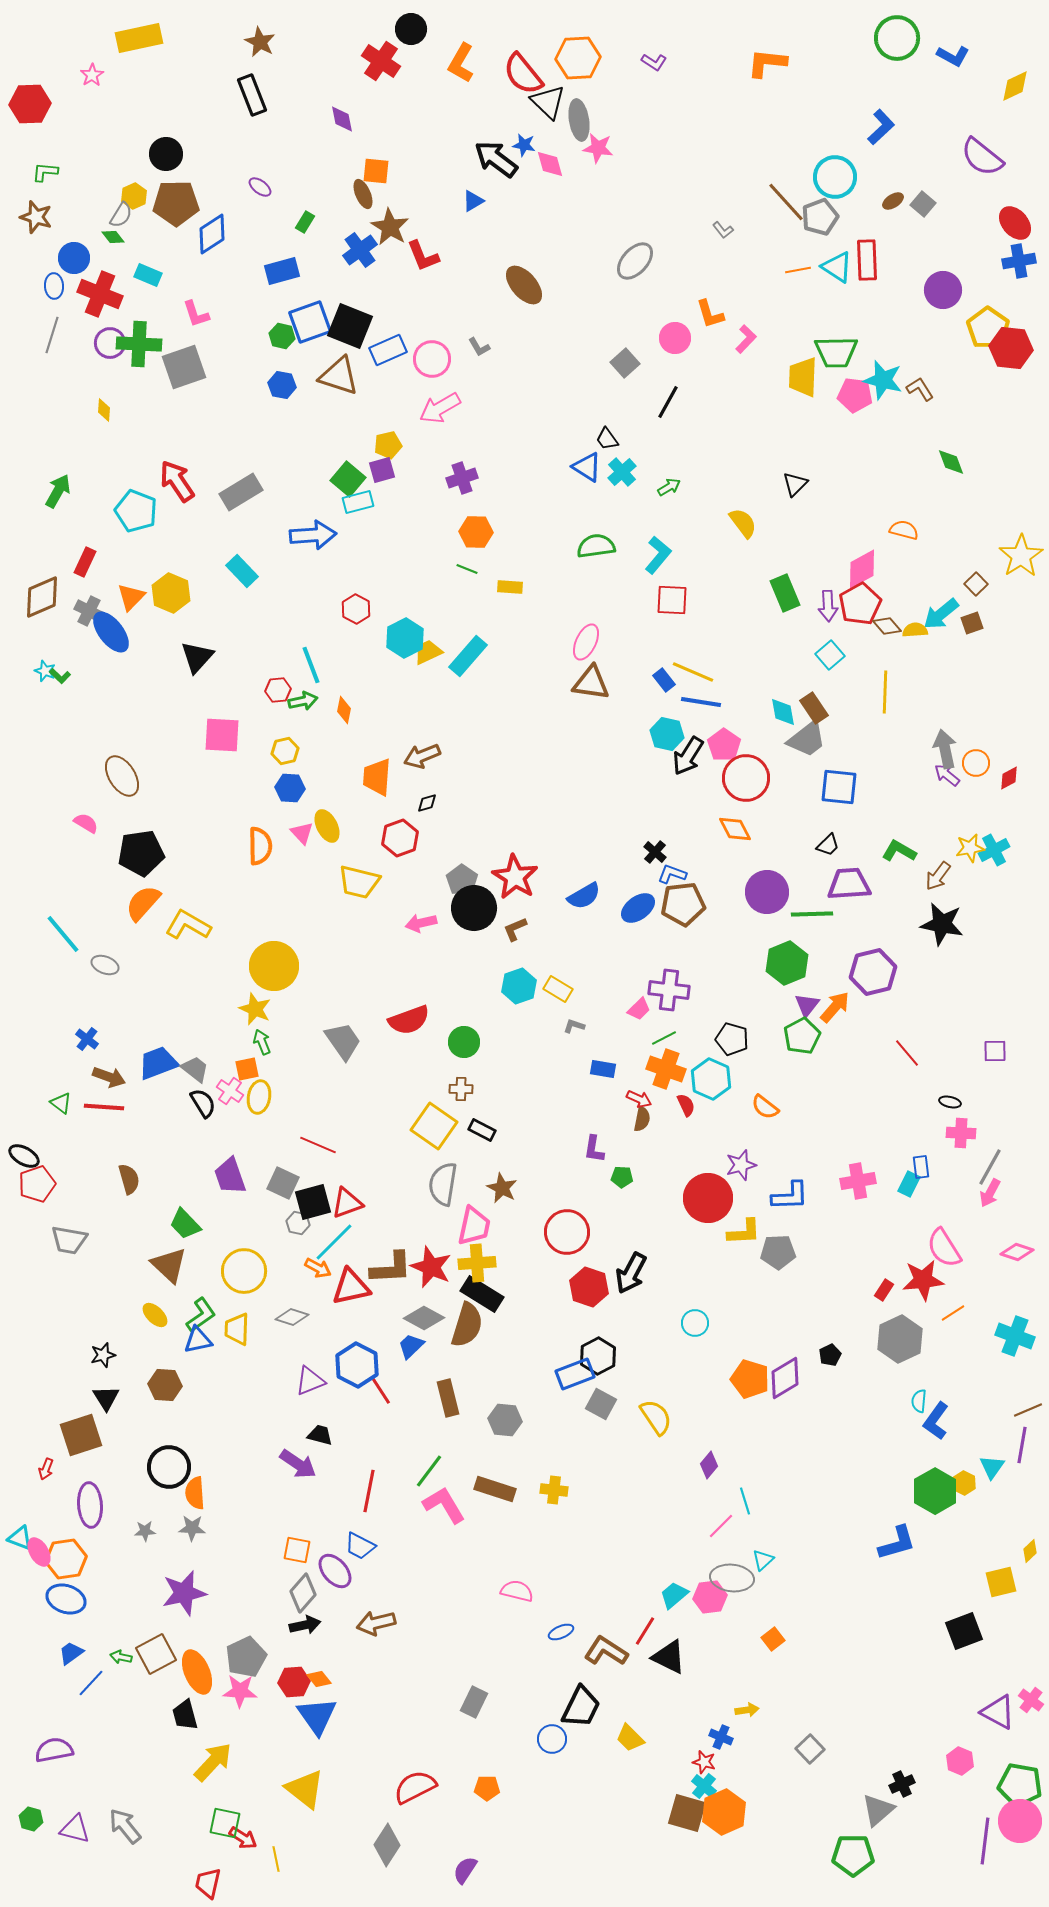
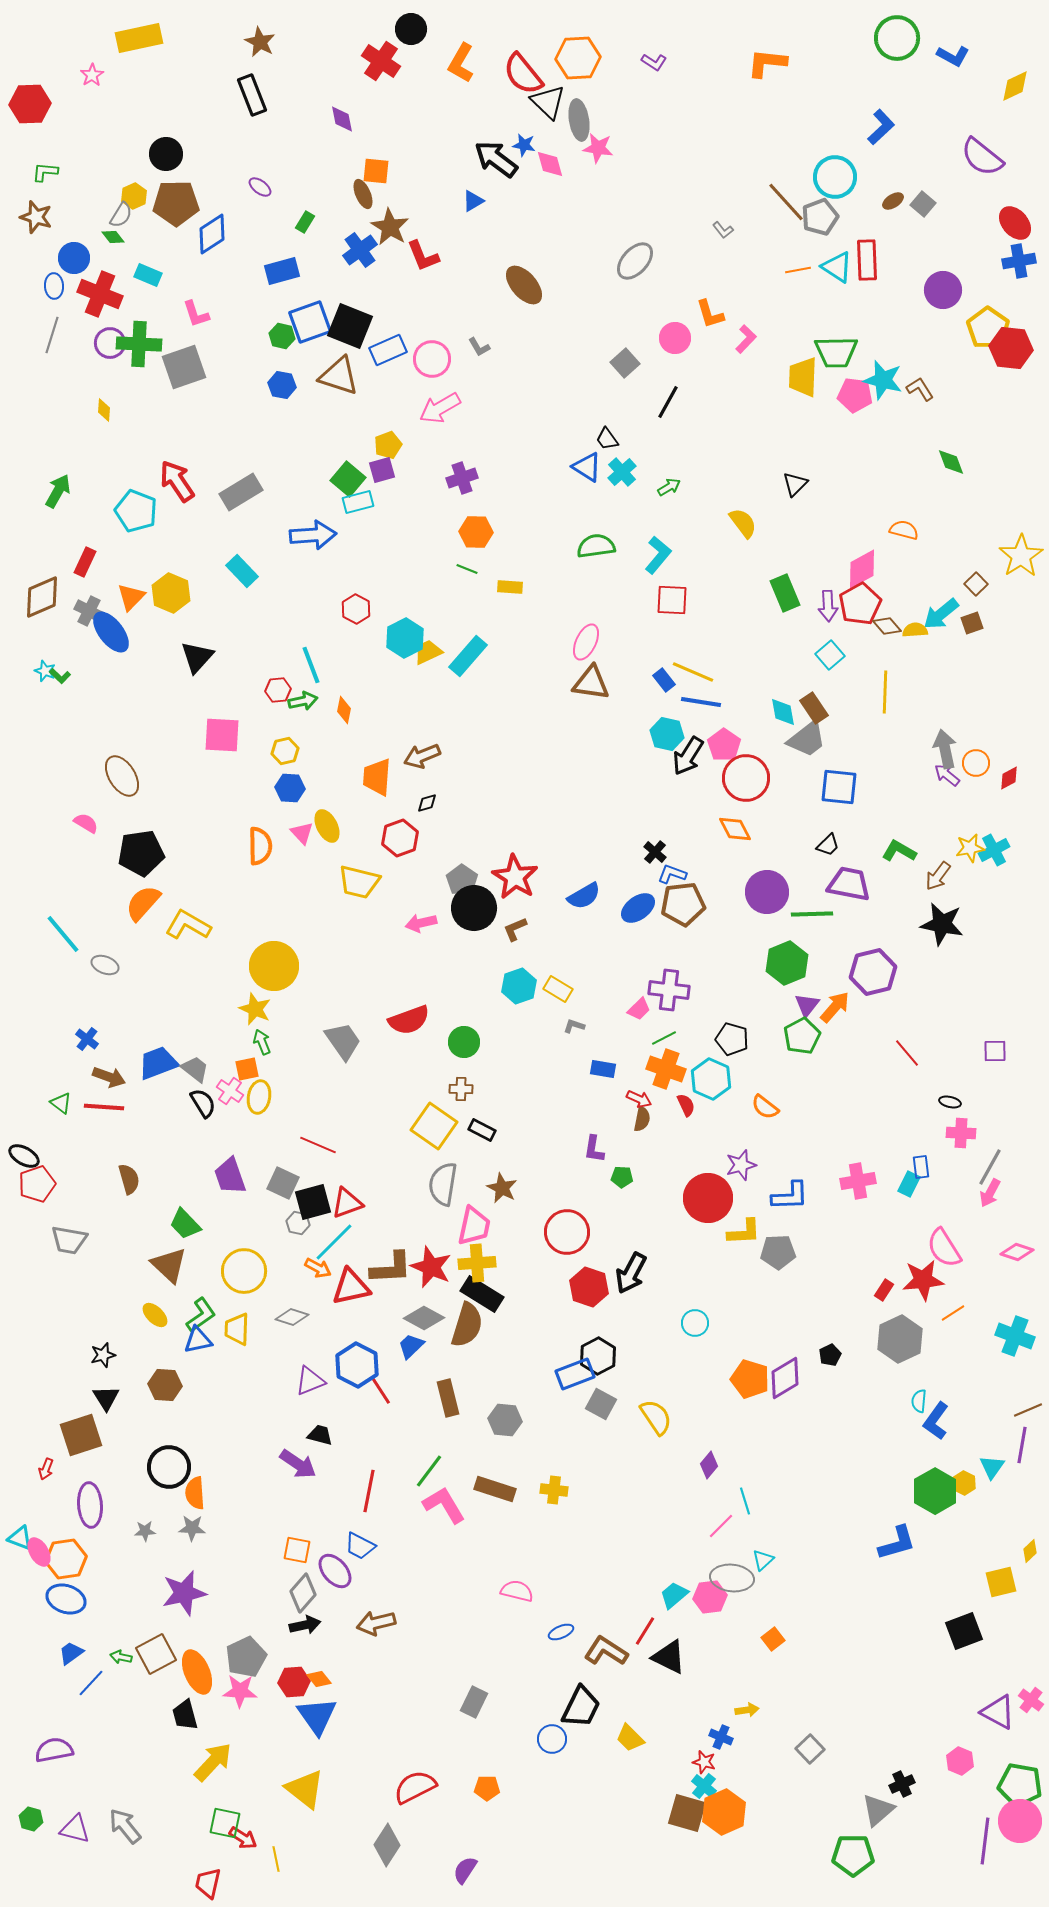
yellow pentagon at (388, 445): rotated 8 degrees counterclockwise
purple trapezoid at (849, 884): rotated 15 degrees clockwise
